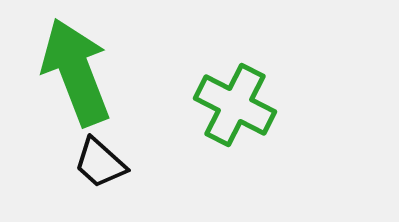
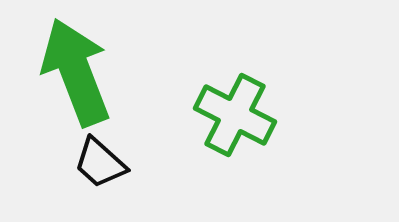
green cross: moved 10 px down
